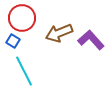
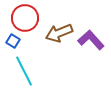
red circle: moved 3 px right
